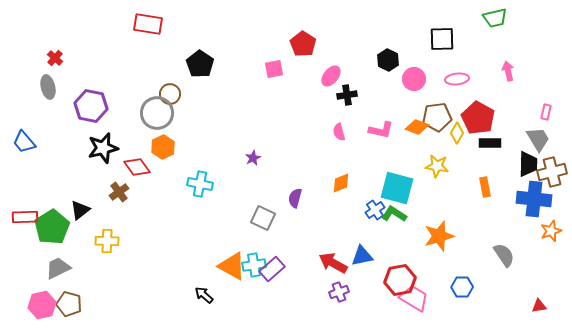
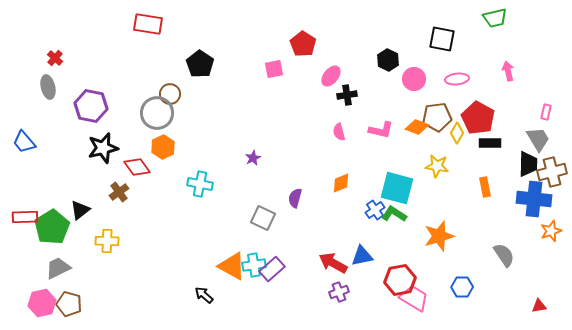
black square at (442, 39): rotated 12 degrees clockwise
pink hexagon at (42, 305): moved 2 px up
